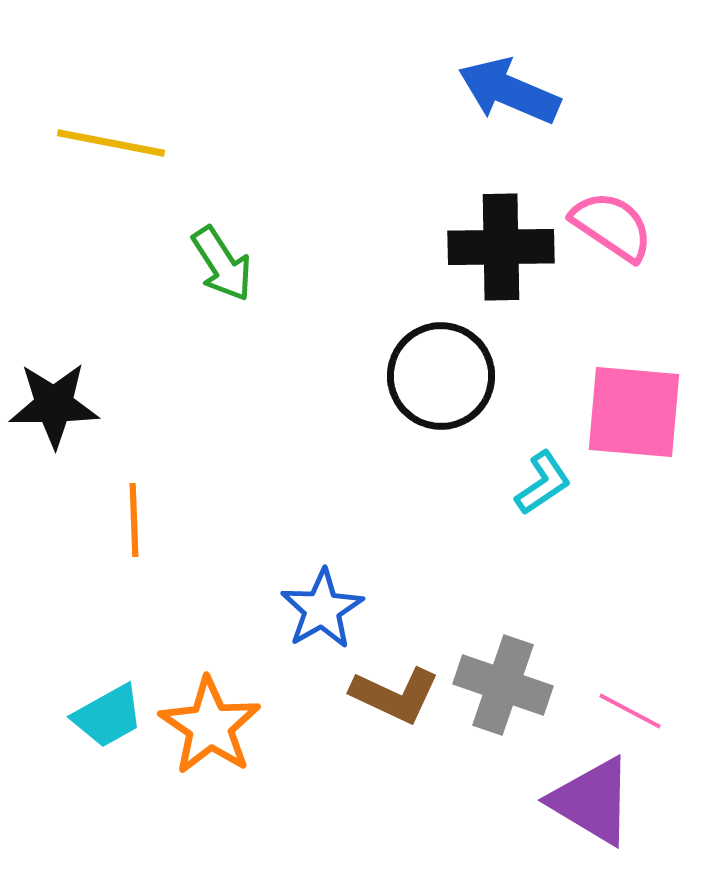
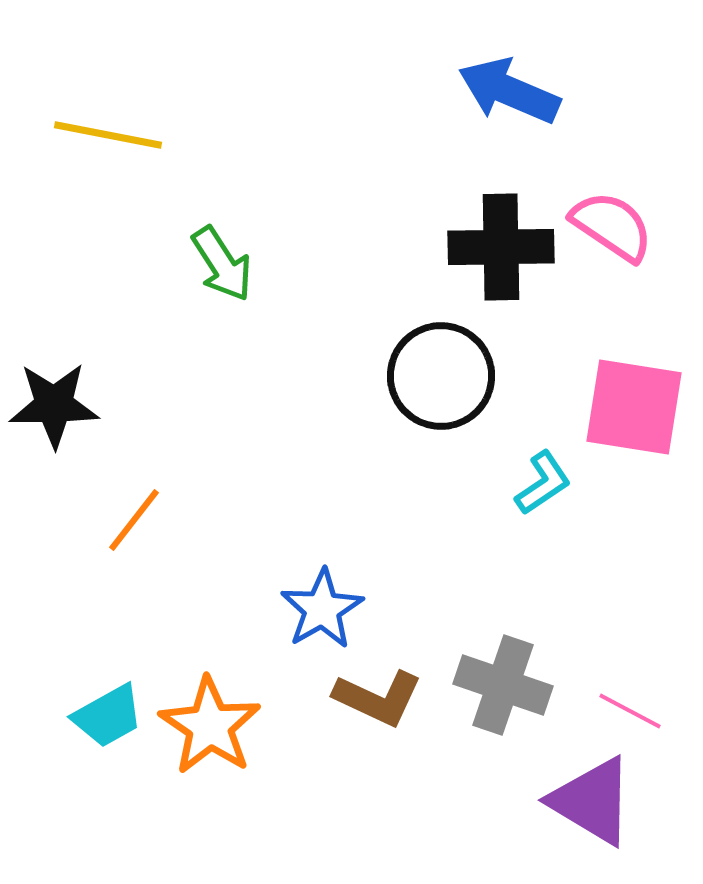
yellow line: moved 3 px left, 8 px up
pink square: moved 5 px up; rotated 4 degrees clockwise
orange line: rotated 40 degrees clockwise
brown L-shape: moved 17 px left, 3 px down
